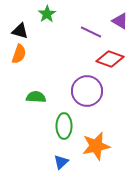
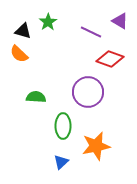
green star: moved 1 px right, 8 px down
black triangle: moved 3 px right
orange semicircle: rotated 114 degrees clockwise
purple circle: moved 1 px right, 1 px down
green ellipse: moved 1 px left
